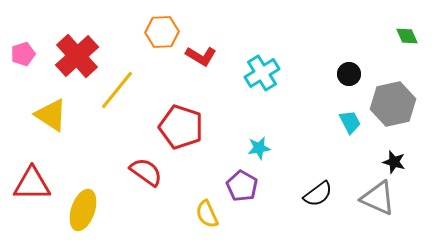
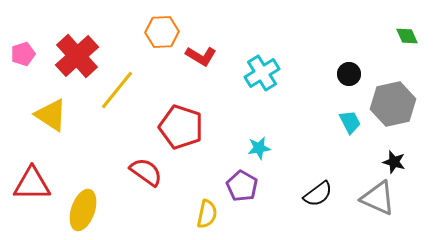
yellow semicircle: rotated 144 degrees counterclockwise
